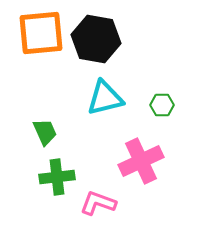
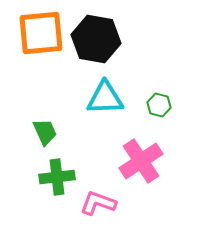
cyan triangle: rotated 12 degrees clockwise
green hexagon: moved 3 px left; rotated 15 degrees clockwise
pink cross: rotated 9 degrees counterclockwise
